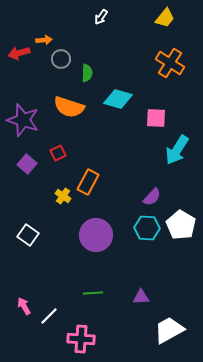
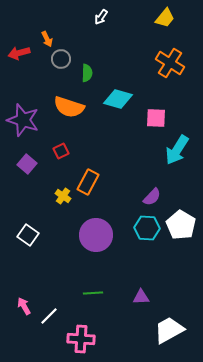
orange arrow: moved 3 px right, 1 px up; rotated 70 degrees clockwise
red square: moved 3 px right, 2 px up
